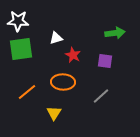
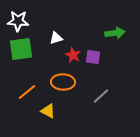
purple square: moved 12 px left, 4 px up
yellow triangle: moved 6 px left, 2 px up; rotated 35 degrees counterclockwise
